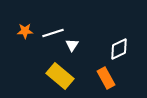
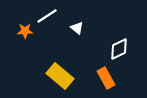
white line: moved 6 px left, 17 px up; rotated 15 degrees counterclockwise
white triangle: moved 5 px right, 17 px up; rotated 24 degrees counterclockwise
